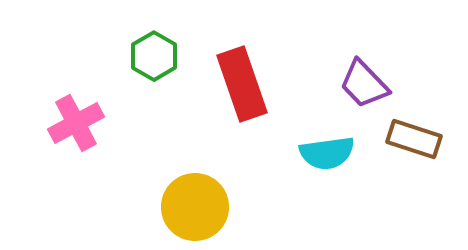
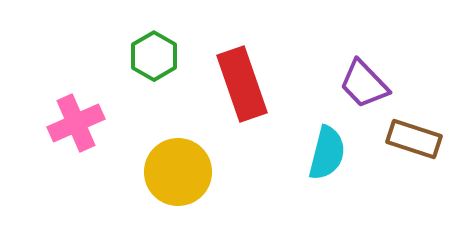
pink cross: rotated 4 degrees clockwise
cyan semicircle: rotated 68 degrees counterclockwise
yellow circle: moved 17 px left, 35 px up
